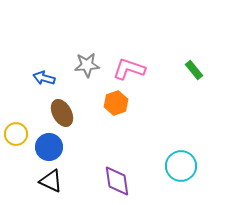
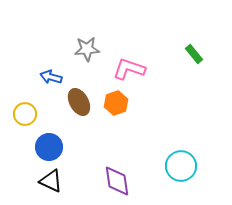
gray star: moved 16 px up
green rectangle: moved 16 px up
blue arrow: moved 7 px right, 1 px up
brown ellipse: moved 17 px right, 11 px up
yellow circle: moved 9 px right, 20 px up
